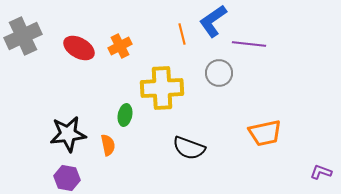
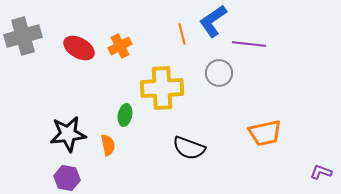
gray cross: rotated 9 degrees clockwise
